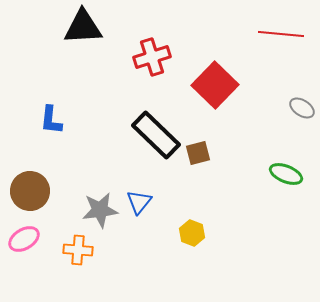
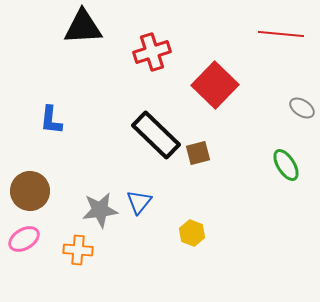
red cross: moved 5 px up
green ellipse: moved 9 px up; rotated 36 degrees clockwise
